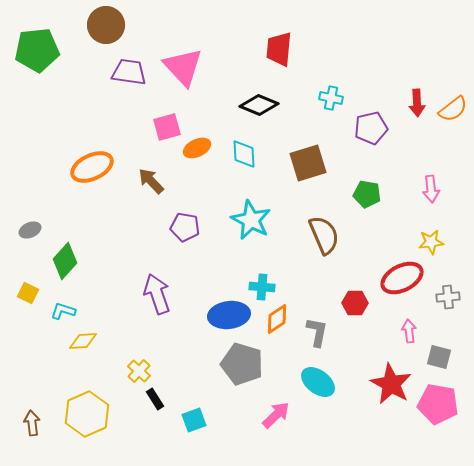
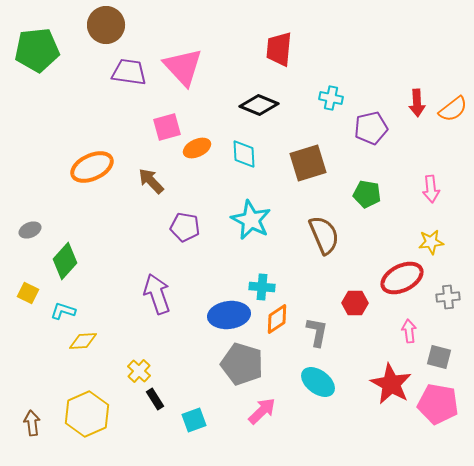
pink arrow at (276, 415): moved 14 px left, 4 px up
